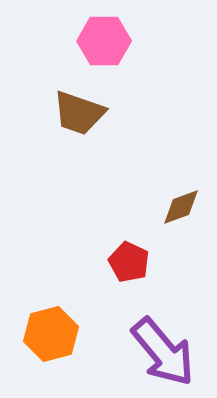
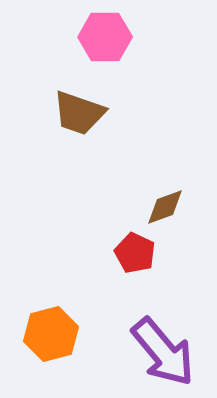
pink hexagon: moved 1 px right, 4 px up
brown diamond: moved 16 px left
red pentagon: moved 6 px right, 9 px up
